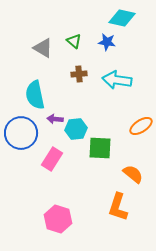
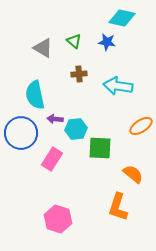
cyan arrow: moved 1 px right, 6 px down
